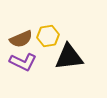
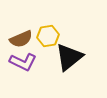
black triangle: rotated 32 degrees counterclockwise
